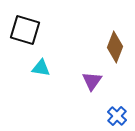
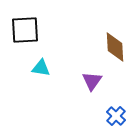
black square: rotated 20 degrees counterclockwise
brown diamond: rotated 24 degrees counterclockwise
blue cross: moved 1 px left
